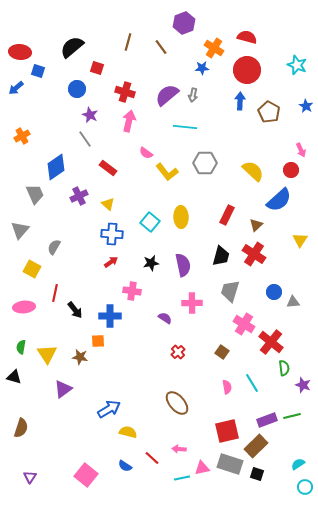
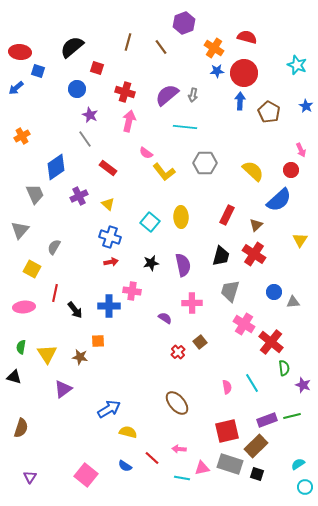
blue star at (202, 68): moved 15 px right, 3 px down
red circle at (247, 70): moved 3 px left, 3 px down
yellow L-shape at (167, 172): moved 3 px left
blue cross at (112, 234): moved 2 px left, 3 px down; rotated 15 degrees clockwise
red arrow at (111, 262): rotated 24 degrees clockwise
blue cross at (110, 316): moved 1 px left, 10 px up
brown square at (222, 352): moved 22 px left, 10 px up; rotated 16 degrees clockwise
cyan line at (182, 478): rotated 21 degrees clockwise
